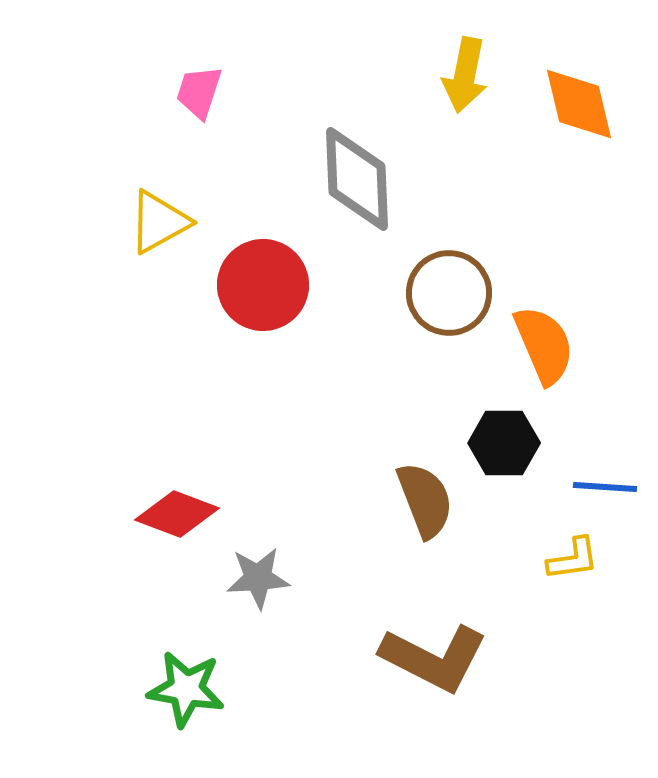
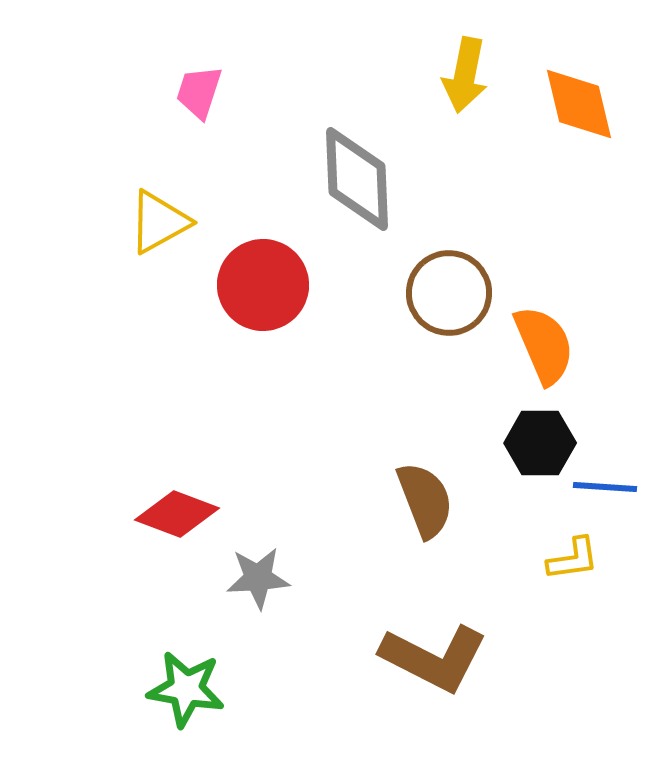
black hexagon: moved 36 px right
